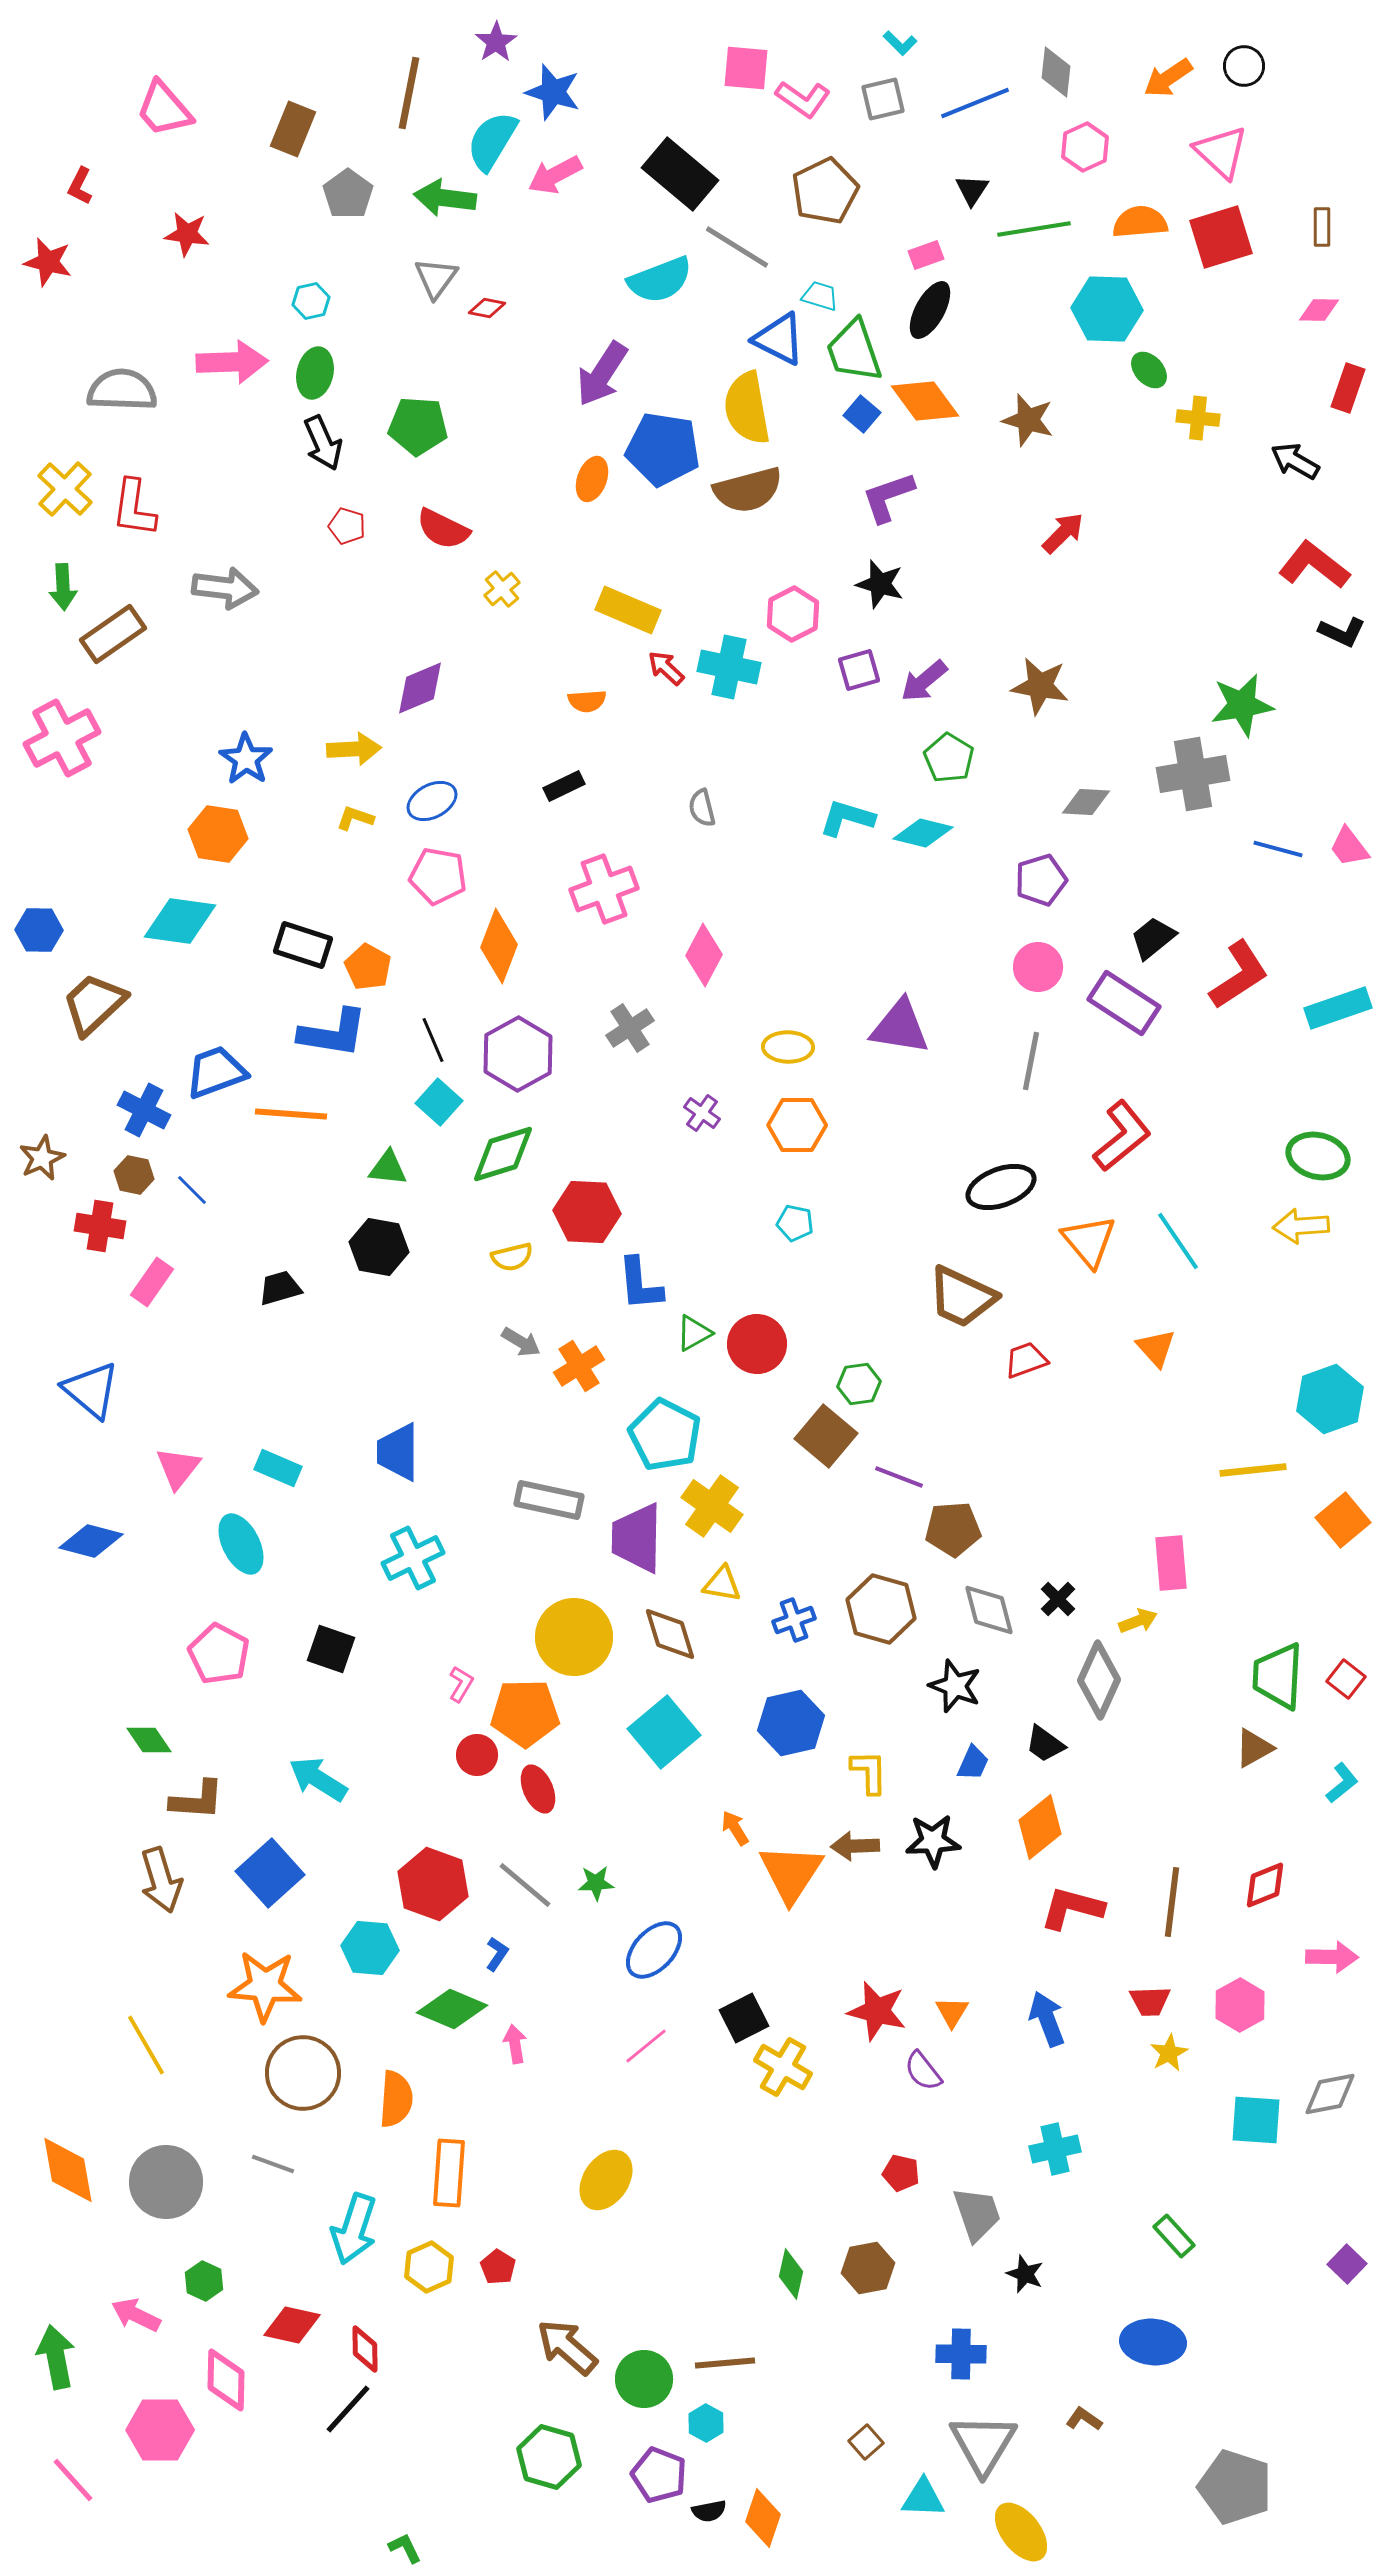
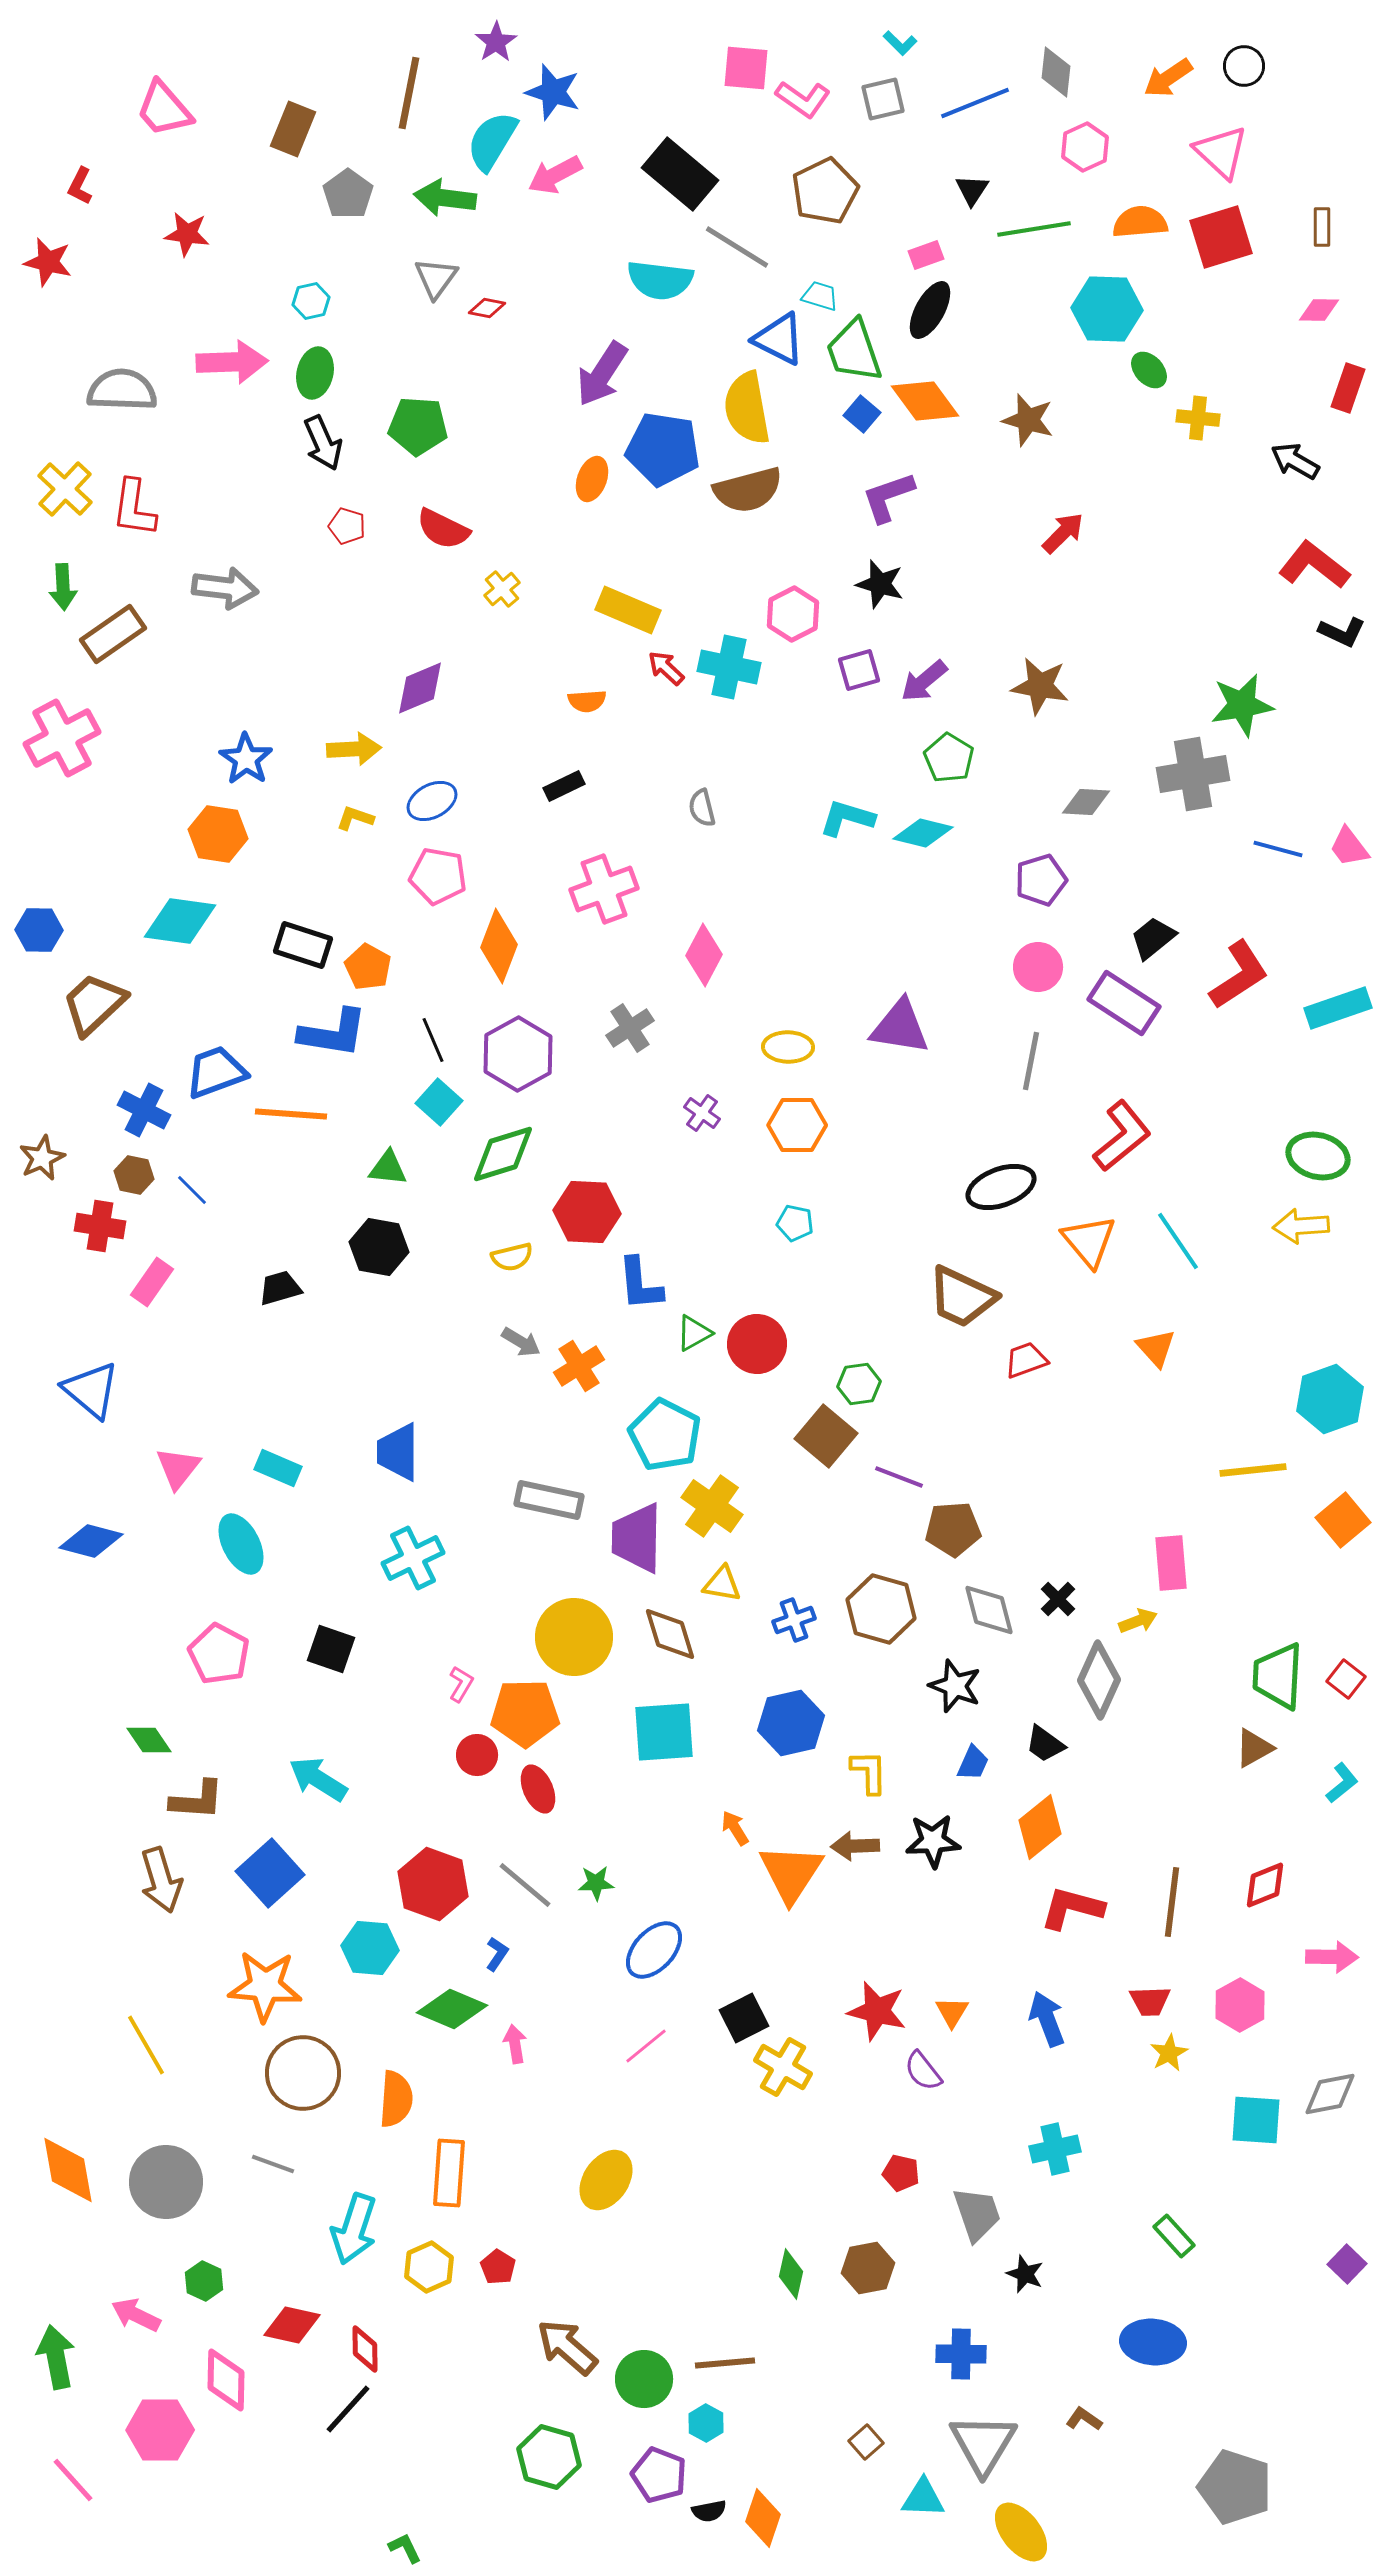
cyan semicircle at (660, 280): rotated 28 degrees clockwise
cyan square at (664, 1732): rotated 36 degrees clockwise
